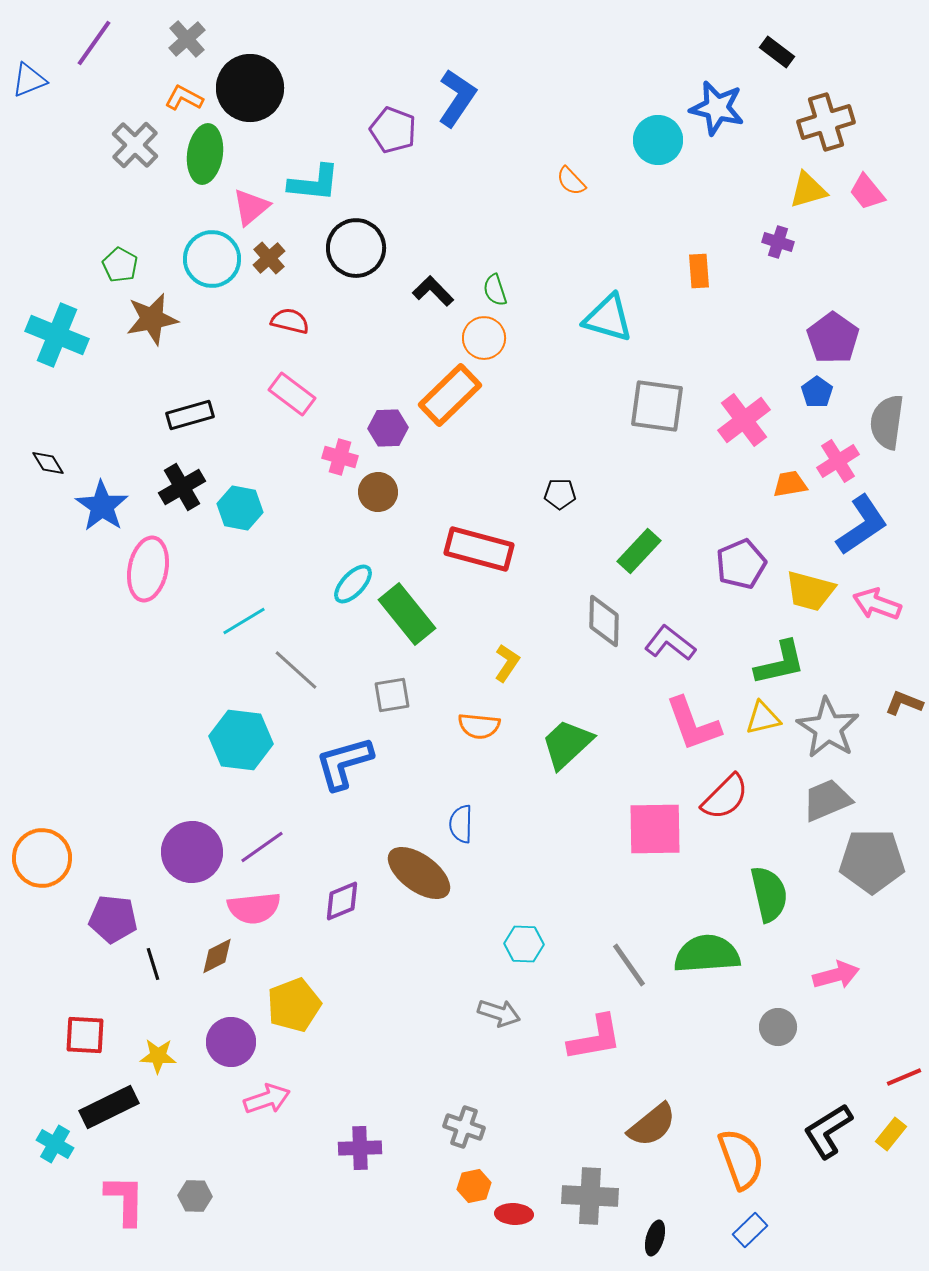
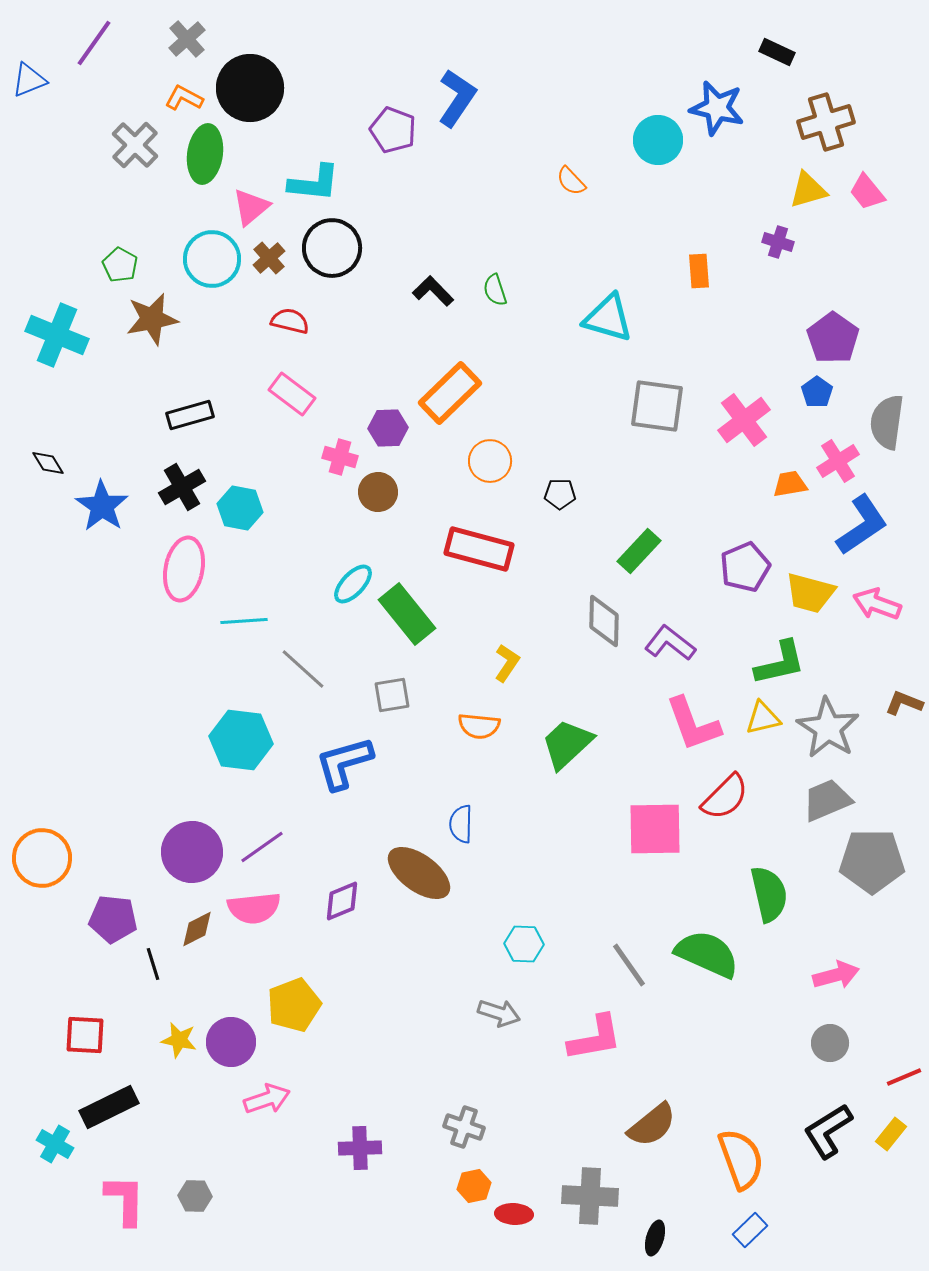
black rectangle at (777, 52): rotated 12 degrees counterclockwise
black circle at (356, 248): moved 24 px left
orange circle at (484, 338): moved 6 px right, 123 px down
orange rectangle at (450, 395): moved 2 px up
purple pentagon at (741, 564): moved 4 px right, 3 px down
pink ellipse at (148, 569): moved 36 px right
yellow trapezoid at (810, 591): moved 2 px down
cyan line at (244, 621): rotated 27 degrees clockwise
gray line at (296, 670): moved 7 px right, 1 px up
green semicircle at (707, 954): rotated 28 degrees clockwise
brown diamond at (217, 956): moved 20 px left, 27 px up
gray circle at (778, 1027): moved 52 px right, 16 px down
yellow star at (158, 1056): moved 21 px right, 16 px up; rotated 9 degrees clockwise
